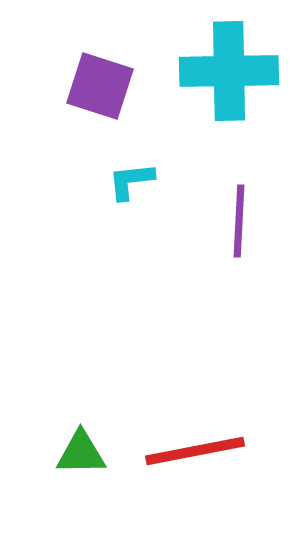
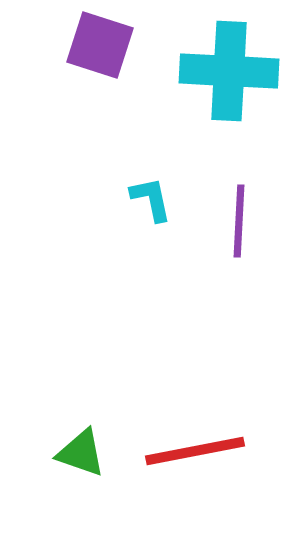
cyan cross: rotated 4 degrees clockwise
purple square: moved 41 px up
cyan L-shape: moved 20 px right, 18 px down; rotated 84 degrees clockwise
green triangle: rotated 20 degrees clockwise
